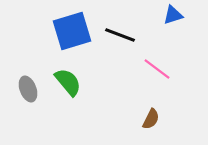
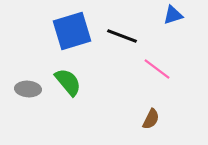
black line: moved 2 px right, 1 px down
gray ellipse: rotated 65 degrees counterclockwise
